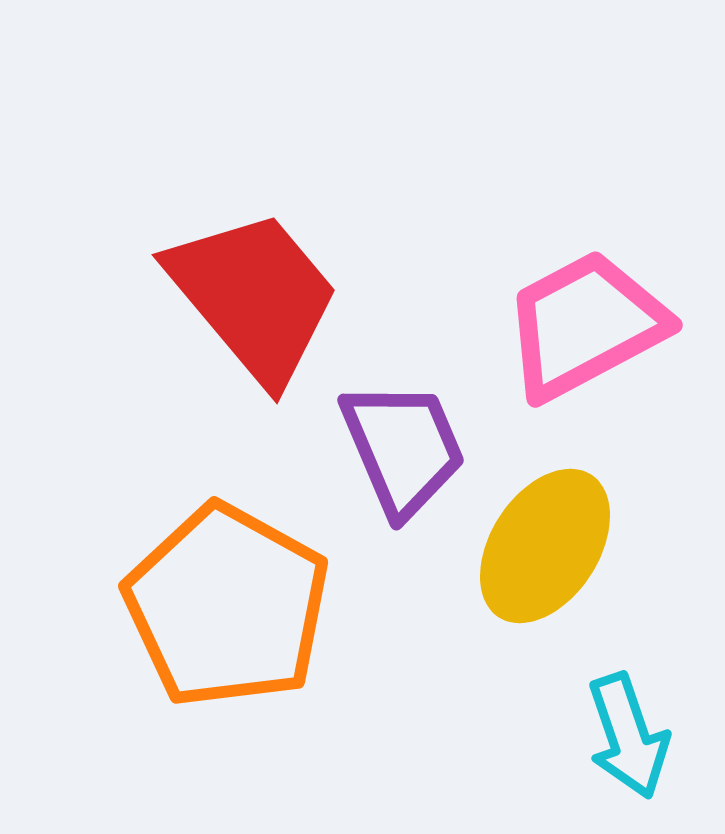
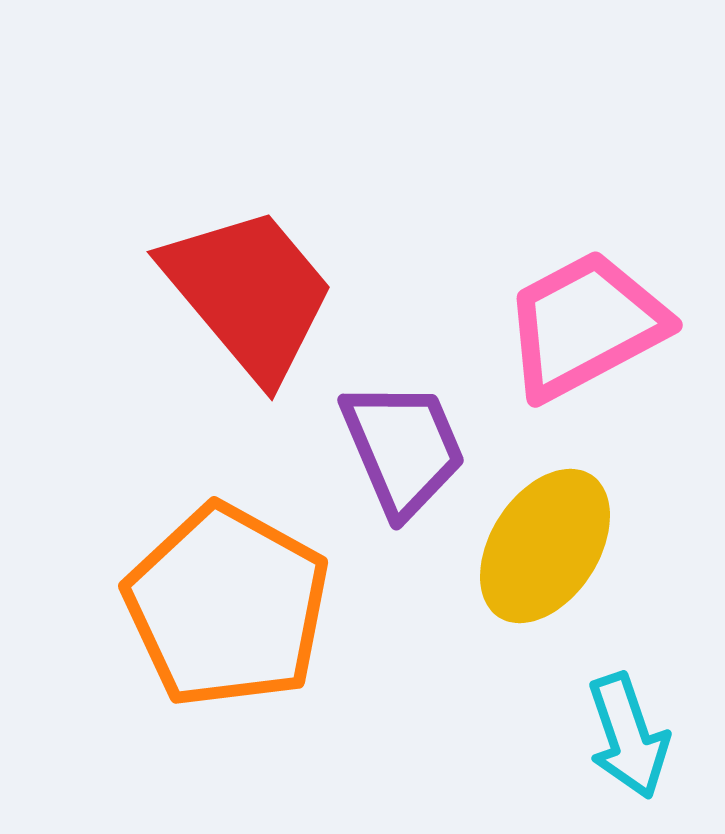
red trapezoid: moved 5 px left, 3 px up
